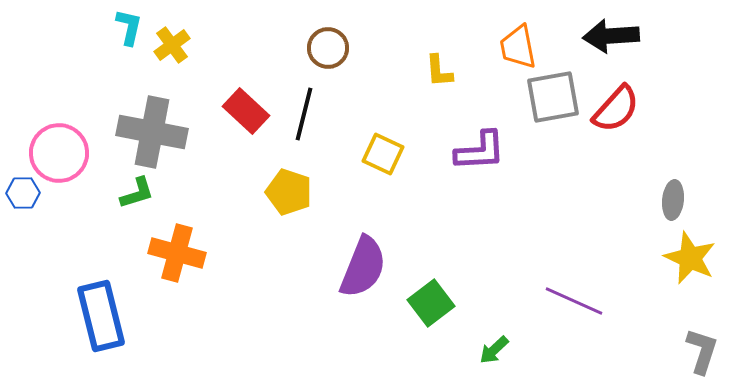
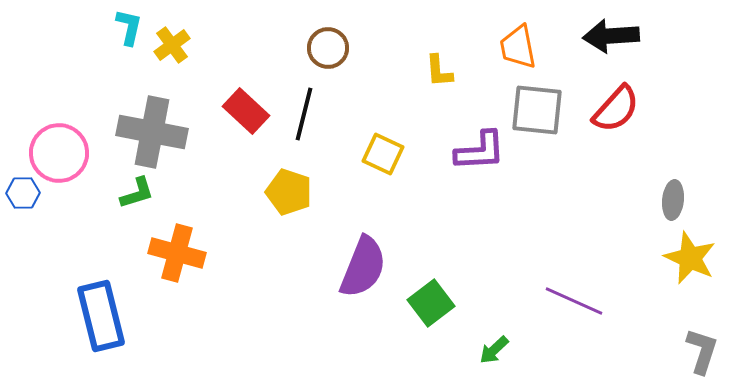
gray square: moved 16 px left, 13 px down; rotated 16 degrees clockwise
